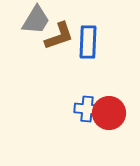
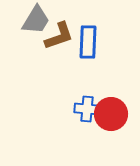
red circle: moved 2 px right, 1 px down
